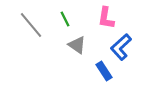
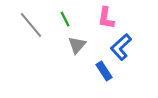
gray triangle: rotated 36 degrees clockwise
